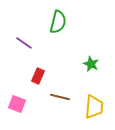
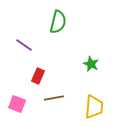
purple line: moved 2 px down
brown line: moved 6 px left, 1 px down; rotated 24 degrees counterclockwise
